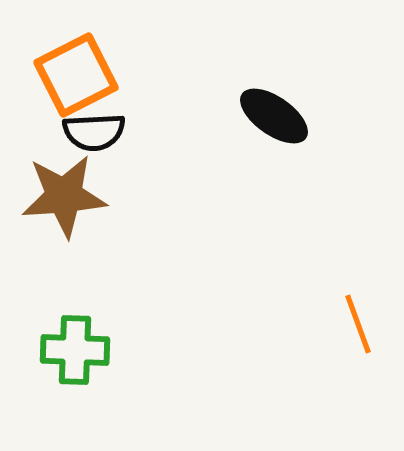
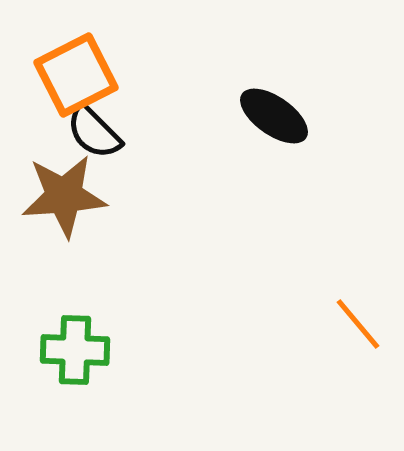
black semicircle: rotated 48 degrees clockwise
orange line: rotated 20 degrees counterclockwise
